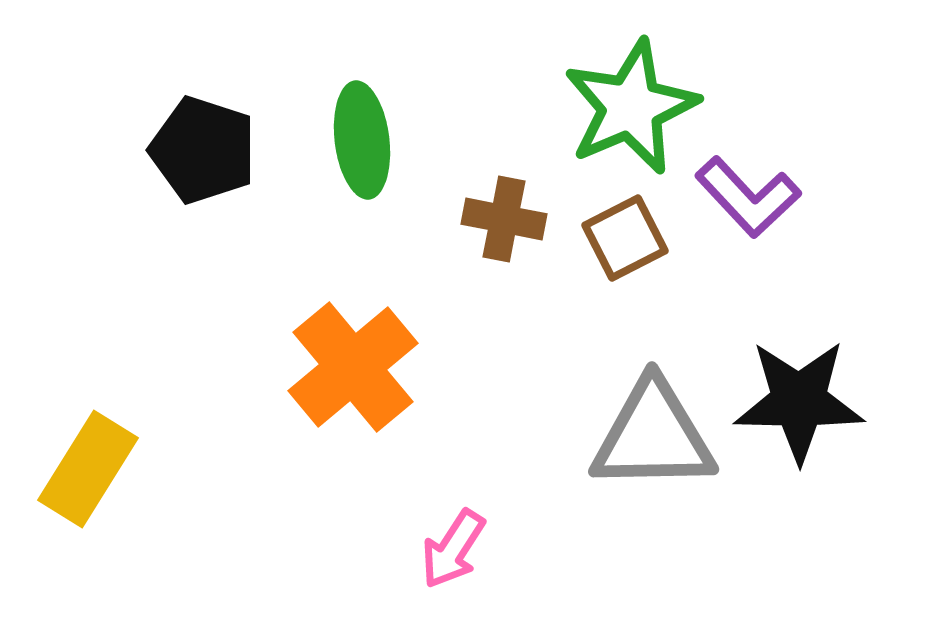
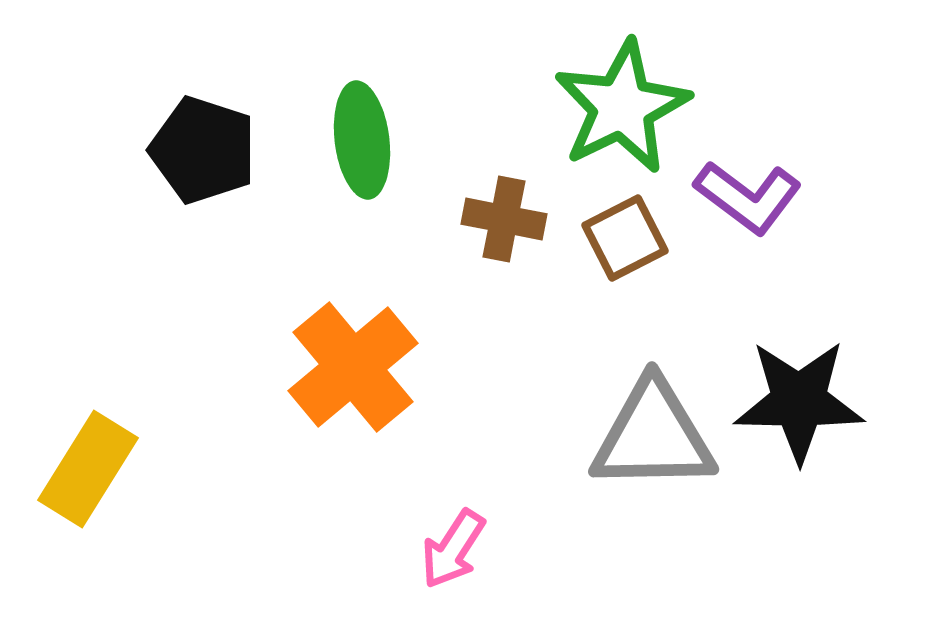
green star: moved 9 px left; rotated 3 degrees counterclockwise
purple L-shape: rotated 10 degrees counterclockwise
